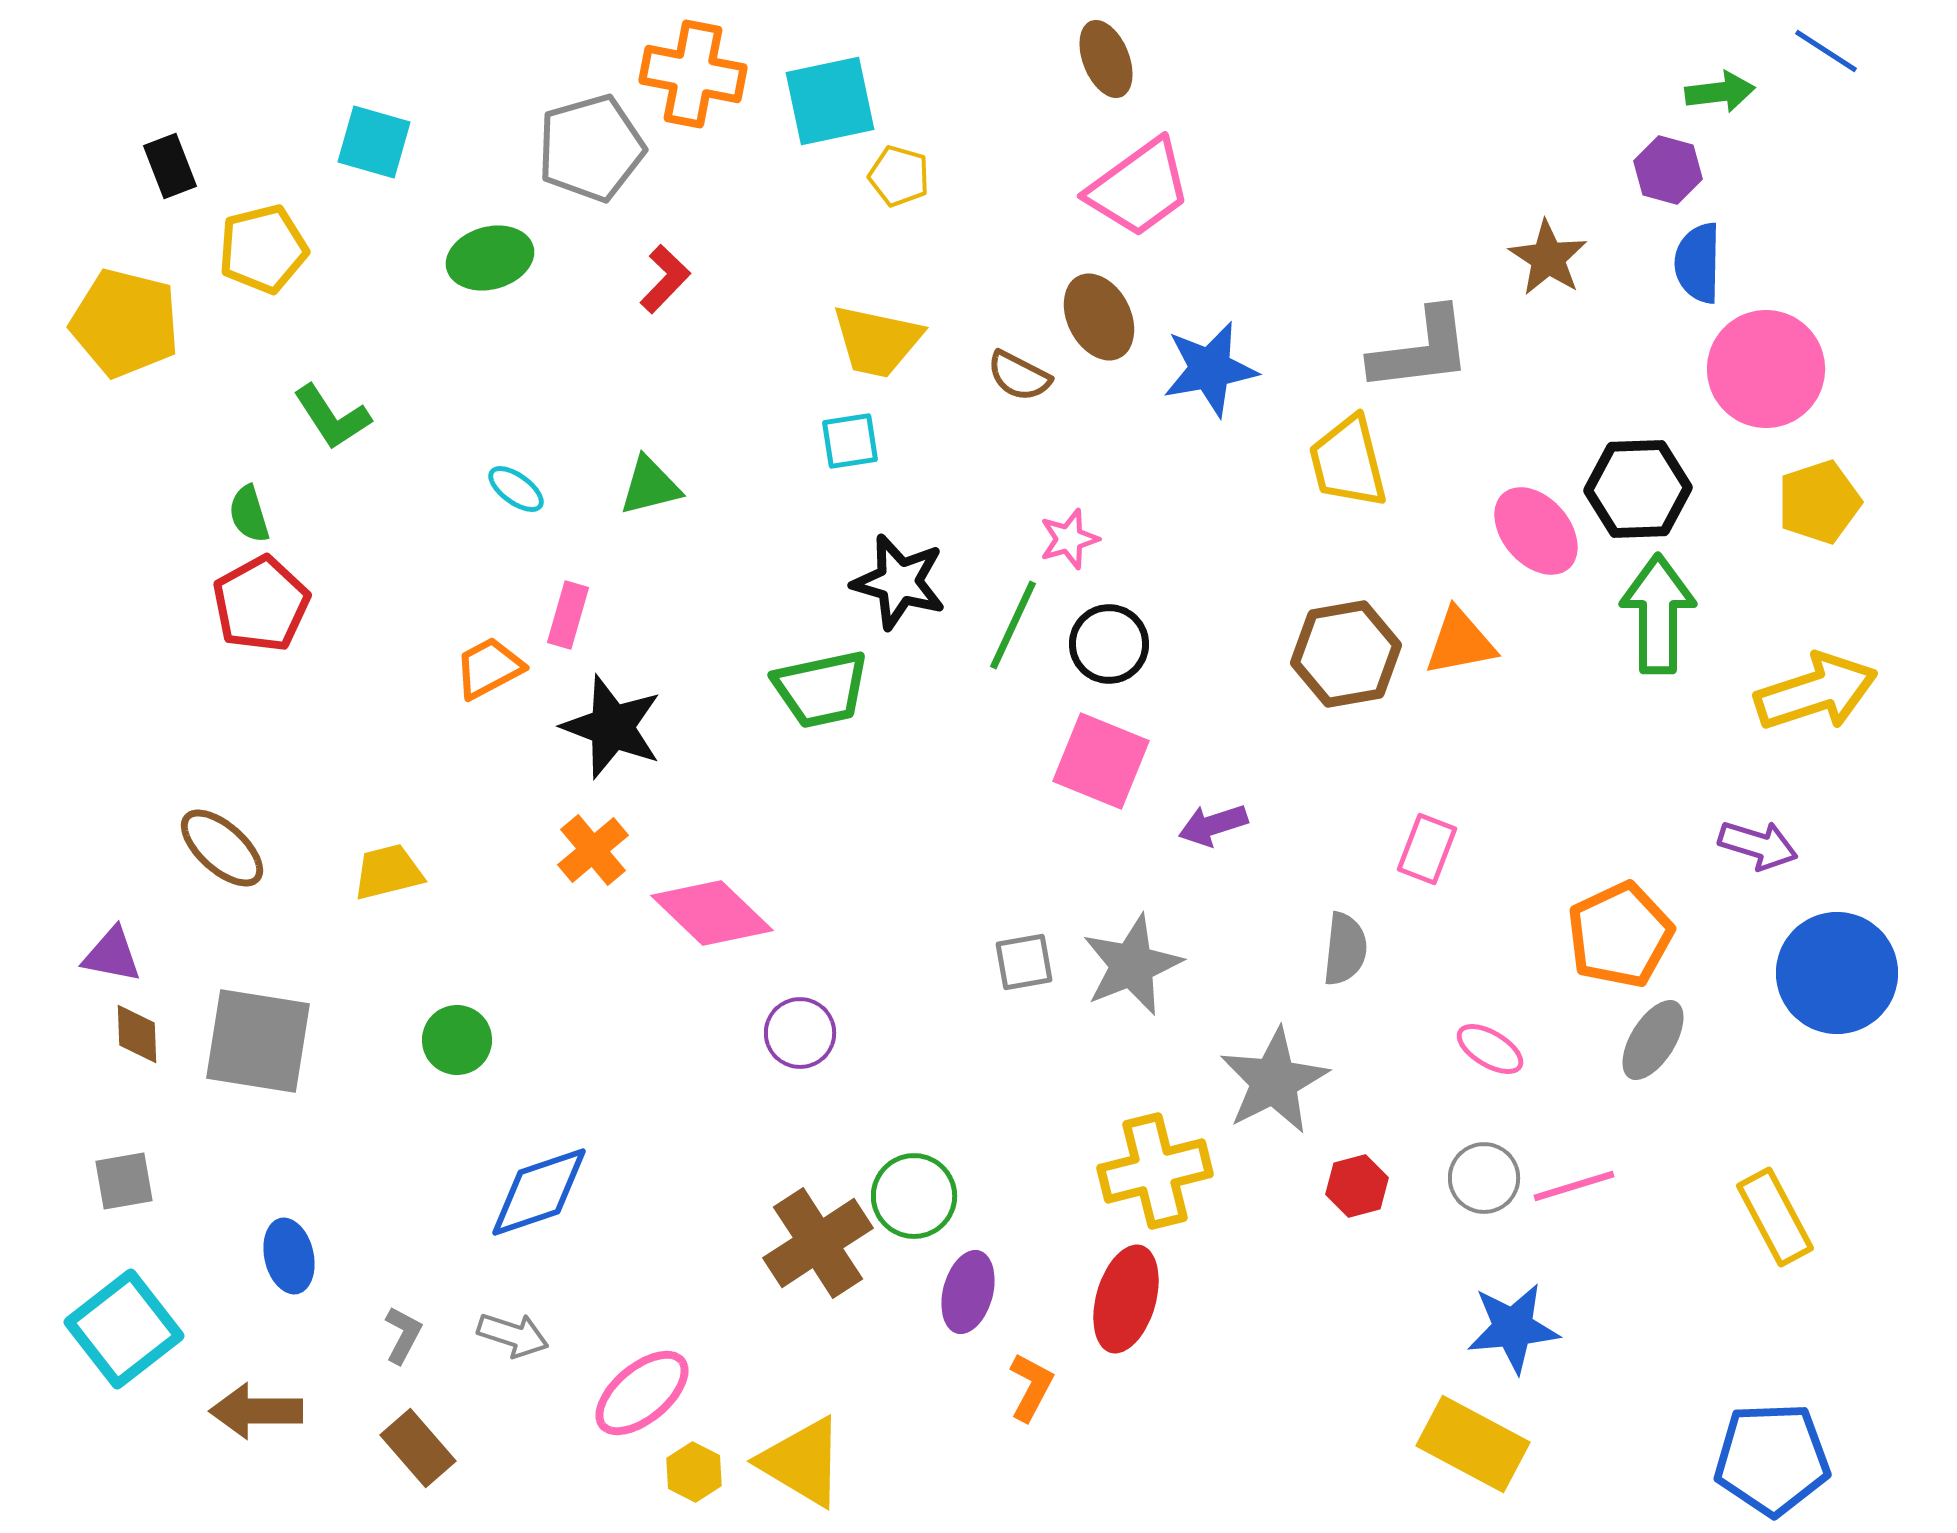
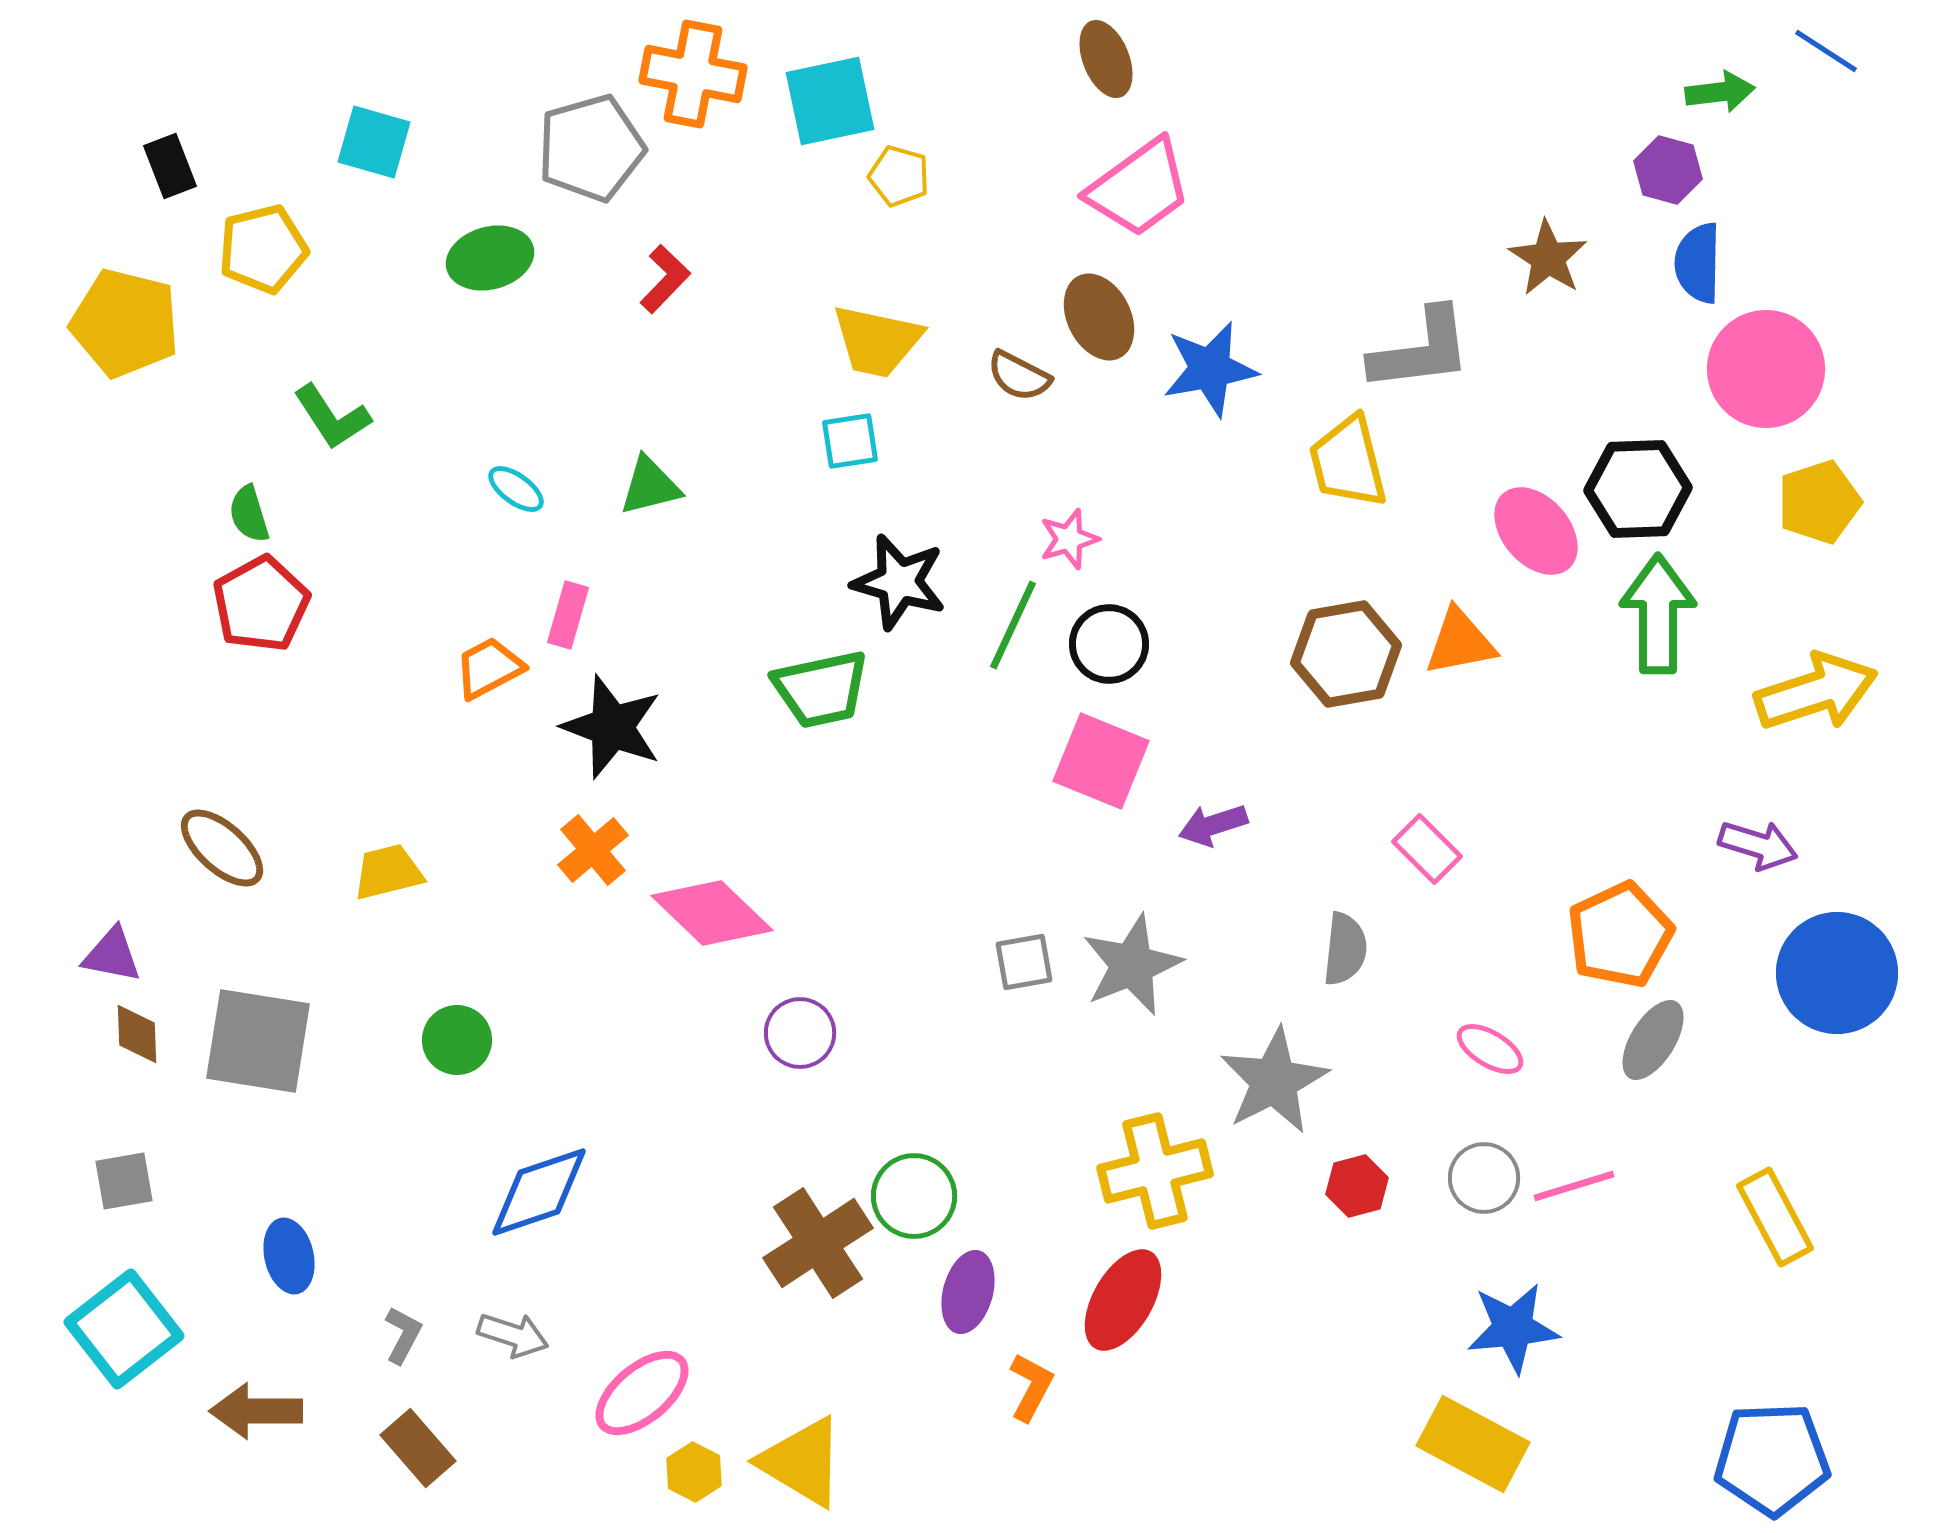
pink rectangle at (1427, 849): rotated 66 degrees counterclockwise
red ellipse at (1126, 1299): moved 3 px left, 1 px down; rotated 14 degrees clockwise
